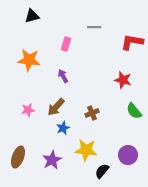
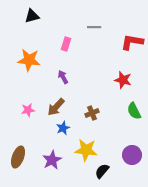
purple arrow: moved 1 px down
green semicircle: rotated 12 degrees clockwise
purple circle: moved 4 px right
